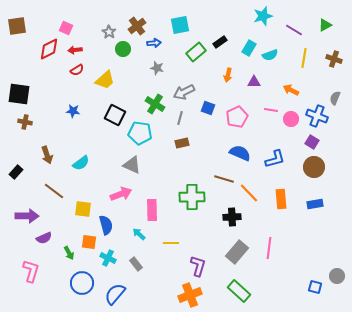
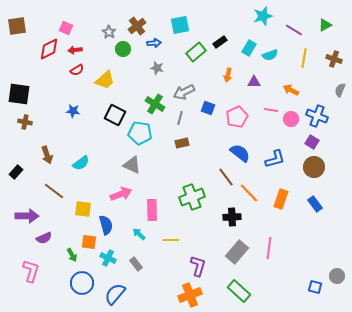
gray semicircle at (335, 98): moved 5 px right, 8 px up
blue semicircle at (240, 153): rotated 15 degrees clockwise
brown line at (224, 179): moved 2 px right, 2 px up; rotated 36 degrees clockwise
green cross at (192, 197): rotated 20 degrees counterclockwise
orange rectangle at (281, 199): rotated 24 degrees clockwise
blue rectangle at (315, 204): rotated 63 degrees clockwise
yellow line at (171, 243): moved 3 px up
green arrow at (69, 253): moved 3 px right, 2 px down
